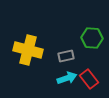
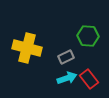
green hexagon: moved 4 px left, 2 px up
yellow cross: moved 1 px left, 2 px up
gray rectangle: moved 1 px down; rotated 14 degrees counterclockwise
